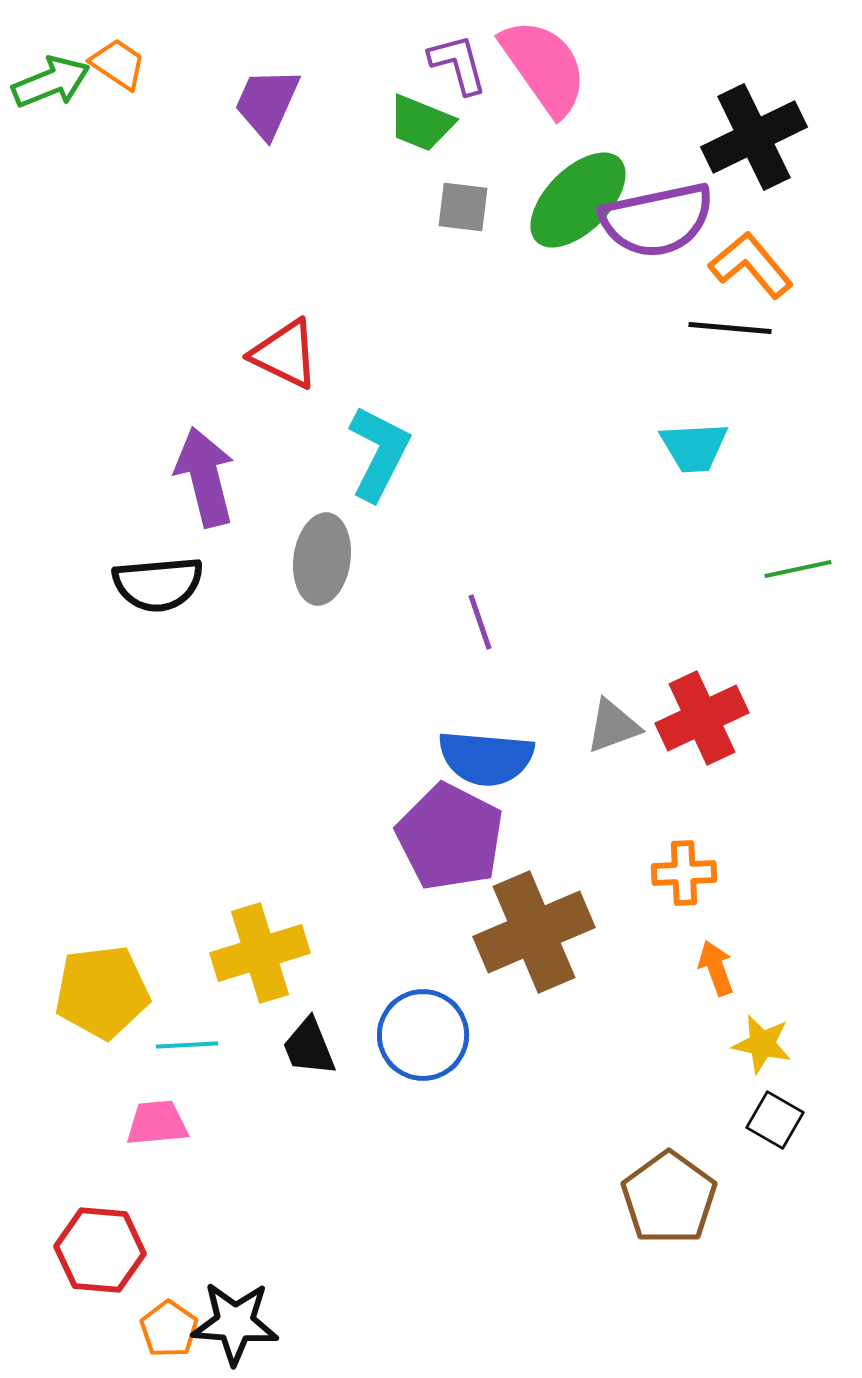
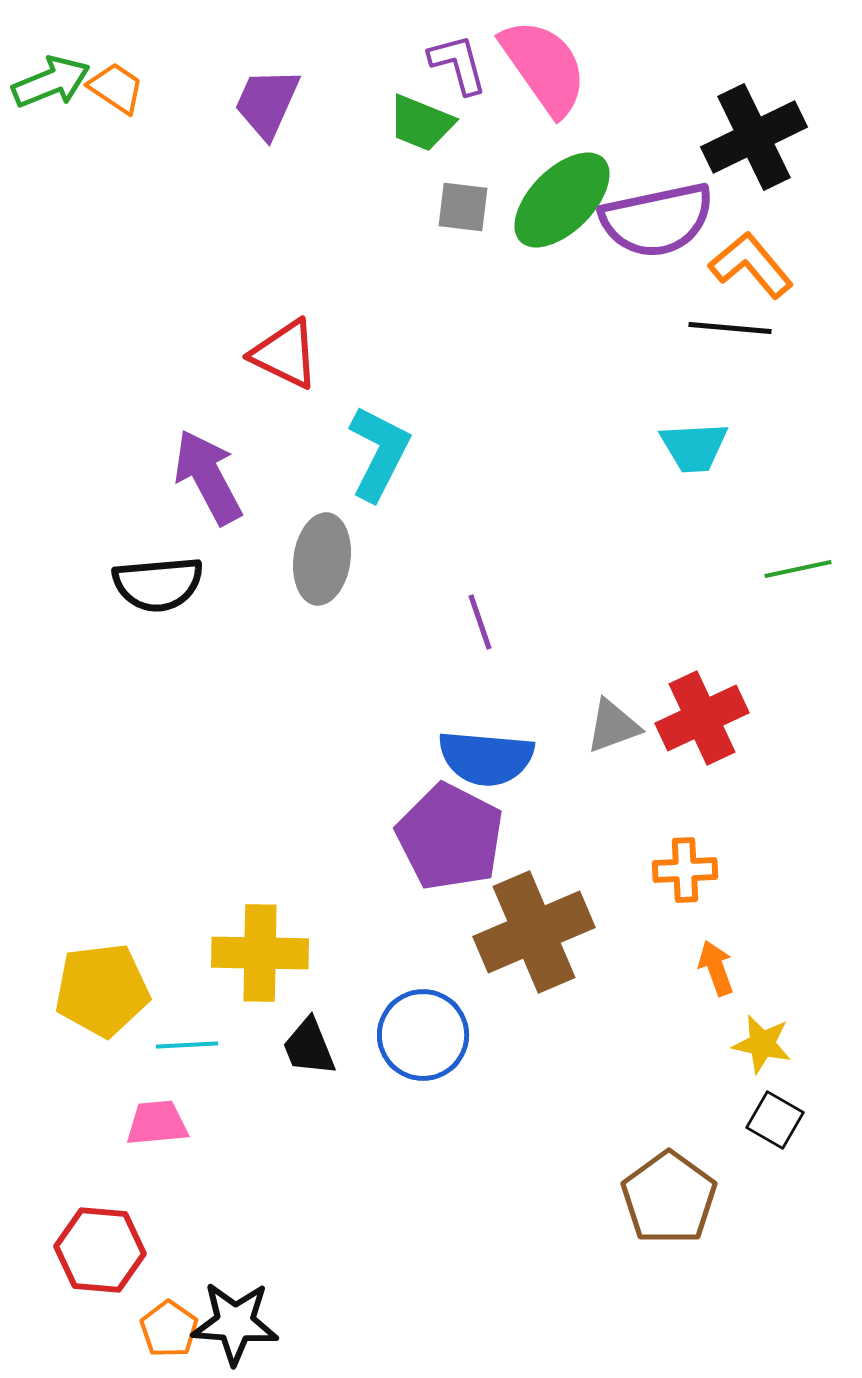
orange trapezoid: moved 2 px left, 24 px down
green ellipse: moved 16 px left
purple arrow: moved 3 px right; rotated 14 degrees counterclockwise
orange cross: moved 1 px right, 3 px up
yellow cross: rotated 18 degrees clockwise
yellow pentagon: moved 2 px up
